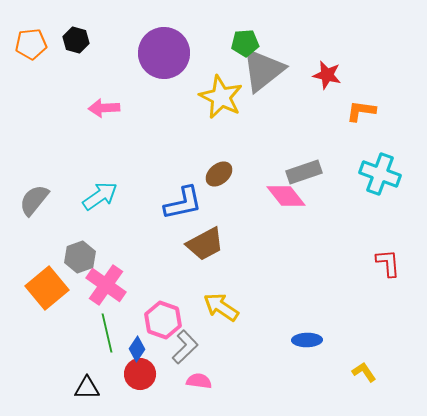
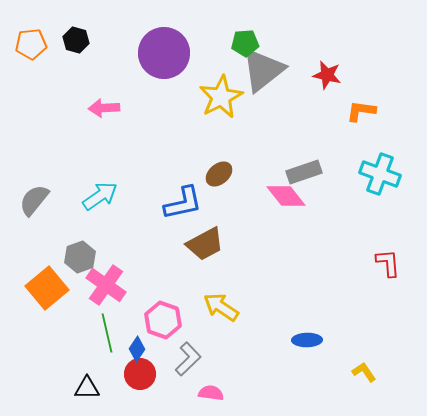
yellow star: rotated 18 degrees clockwise
gray L-shape: moved 3 px right, 12 px down
pink semicircle: moved 12 px right, 12 px down
